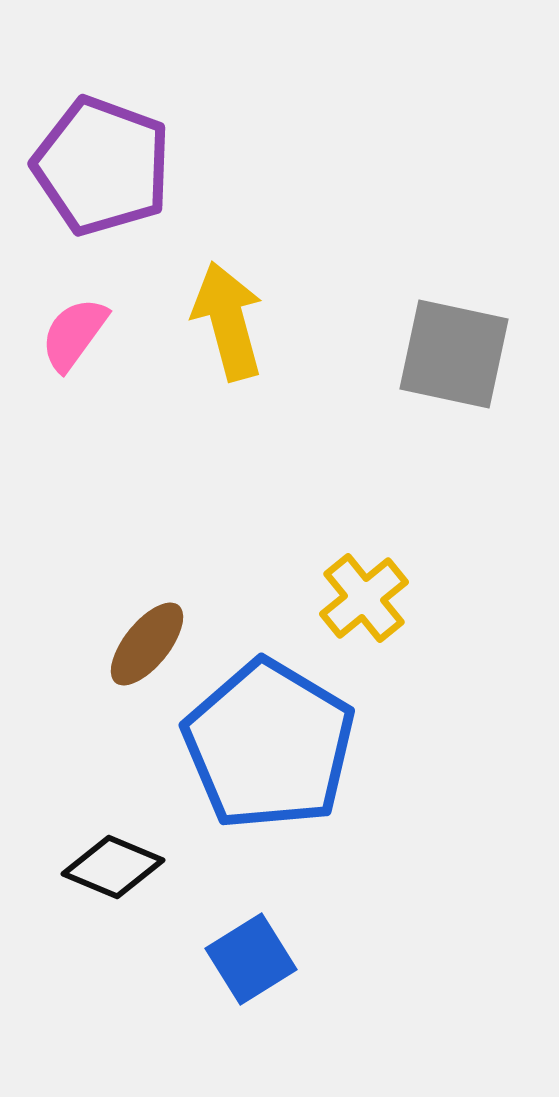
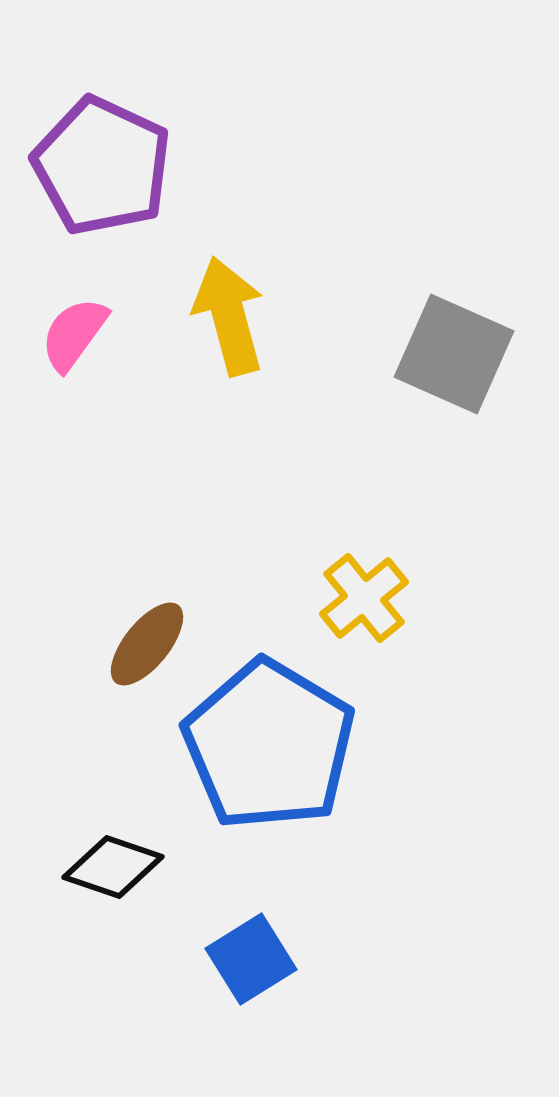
purple pentagon: rotated 5 degrees clockwise
yellow arrow: moved 1 px right, 5 px up
gray square: rotated 12 degrees clockwise
black diamond: rotated 4 degrees counterclockwise
